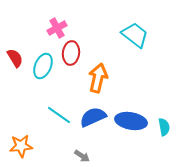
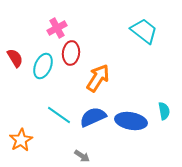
cyan trapezoid: moved 9 px right, 4 px up
orange arrow: rotated 20 degrees clockwise
cyan semicircle: moved 16 px up
orange star: moved 6 px up; rotated 25 degrees counterclockwise
